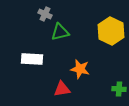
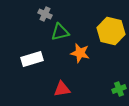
yellow hexagon: rotated 12 degrees counterclockwise
white rectangle: rotated 20 degrees counterclockwise
orange star: moved 16 px up
green cross: rotated 24 degrees counterclockwise
